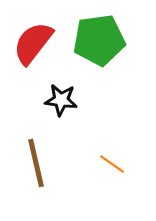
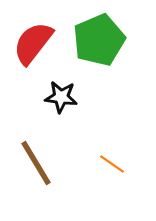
green pentagon: rotated 15 degrees counterclockwise
black star: moved 3 px up
brown line: rotated 18 degrees counterclockwise
